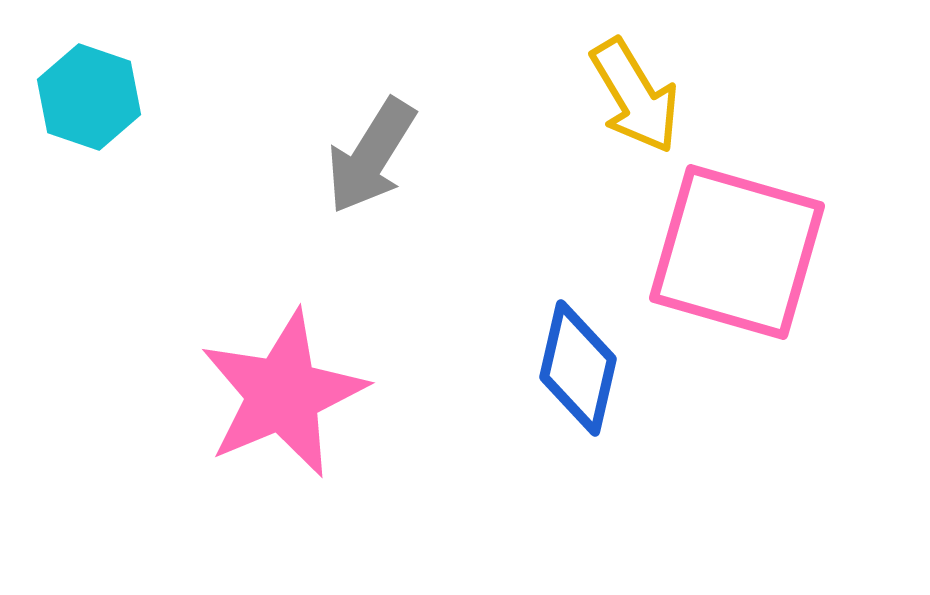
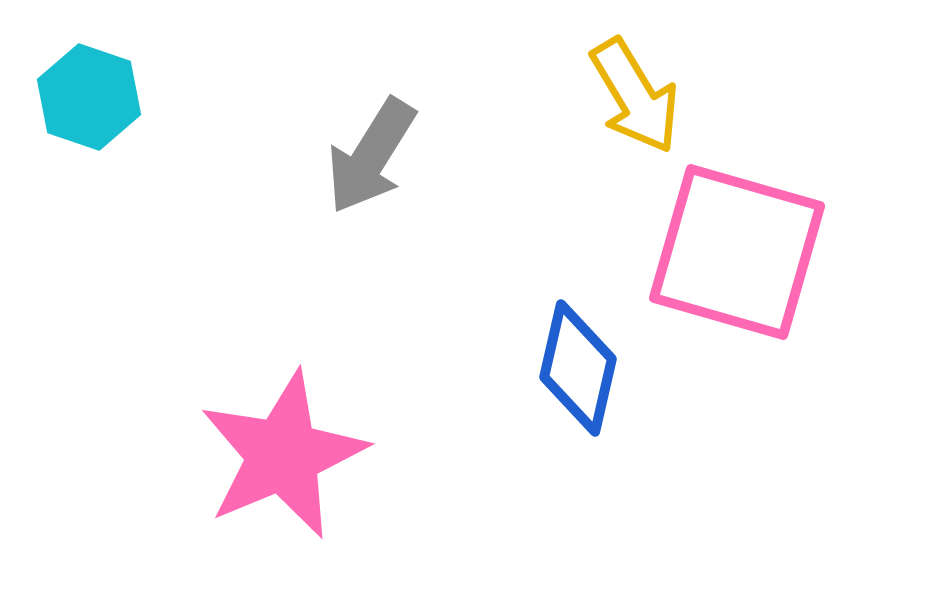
pink star: moved 61 px down
